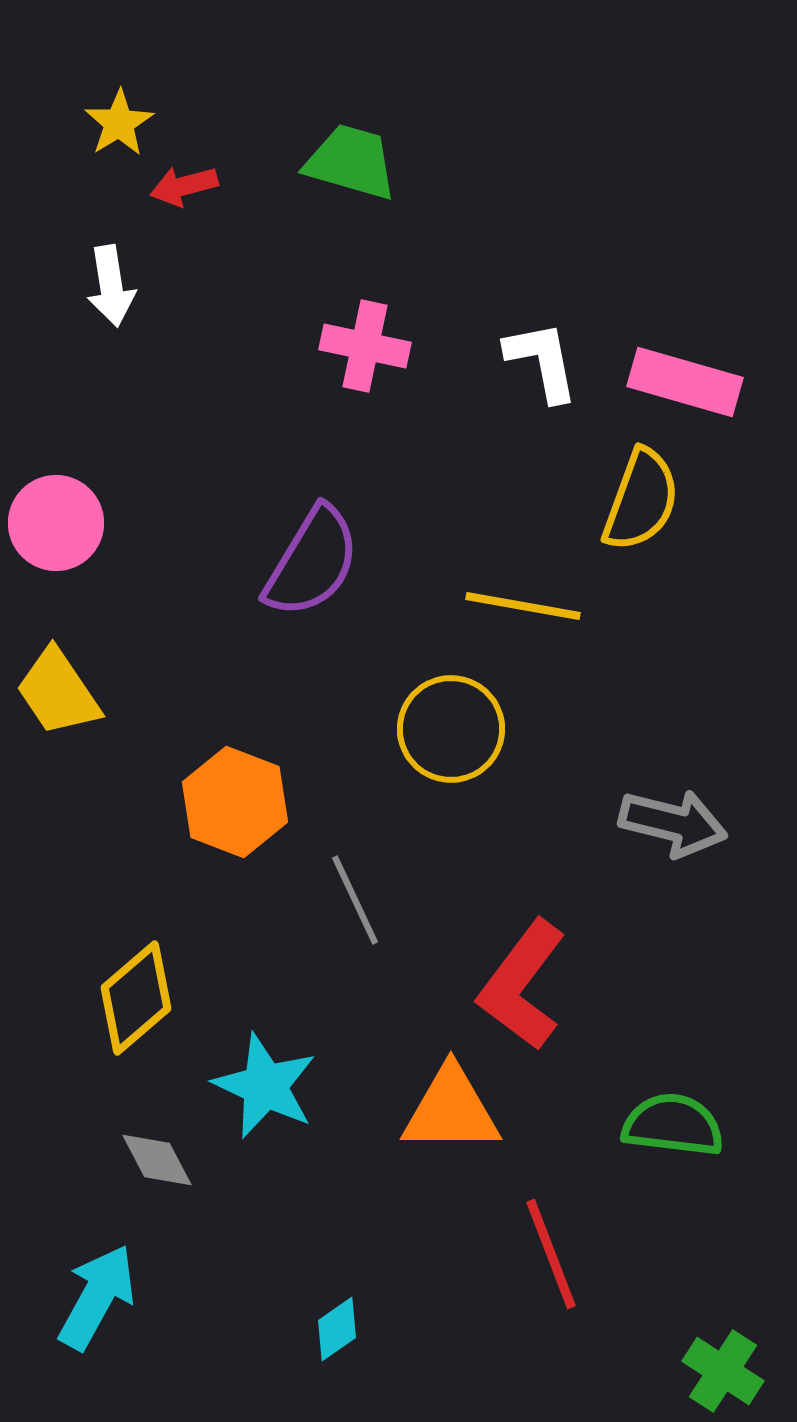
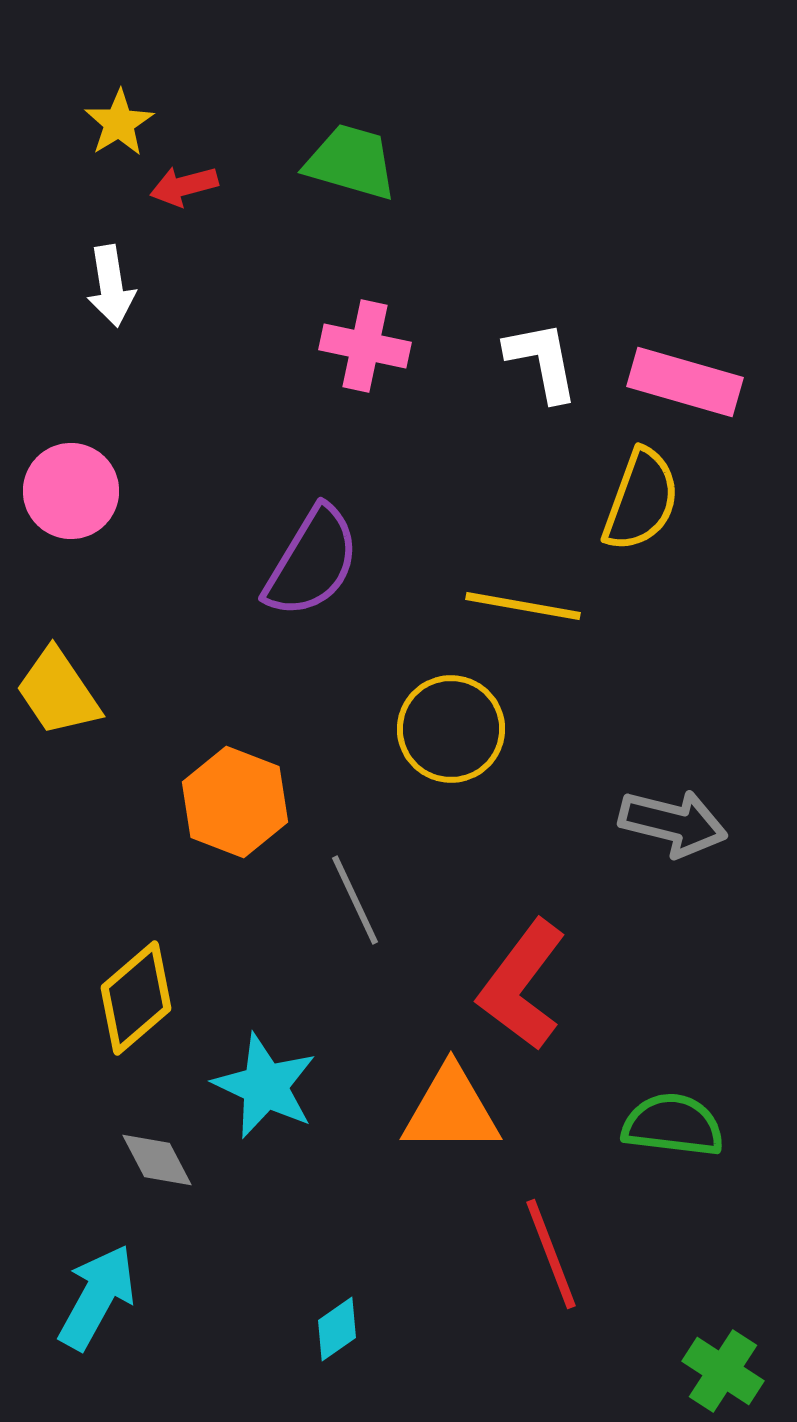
pink circle: moved 15 px right, 32 px up
